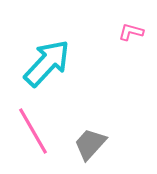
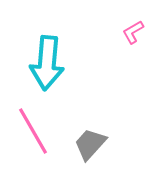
pink L-shape: moved 2 px right; rotated 45 degrees counterclockwise
cyan arrow: rotated 142 degrees clockwise
